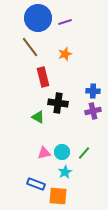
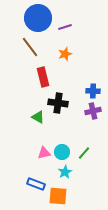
purple line: moved 5 px down
